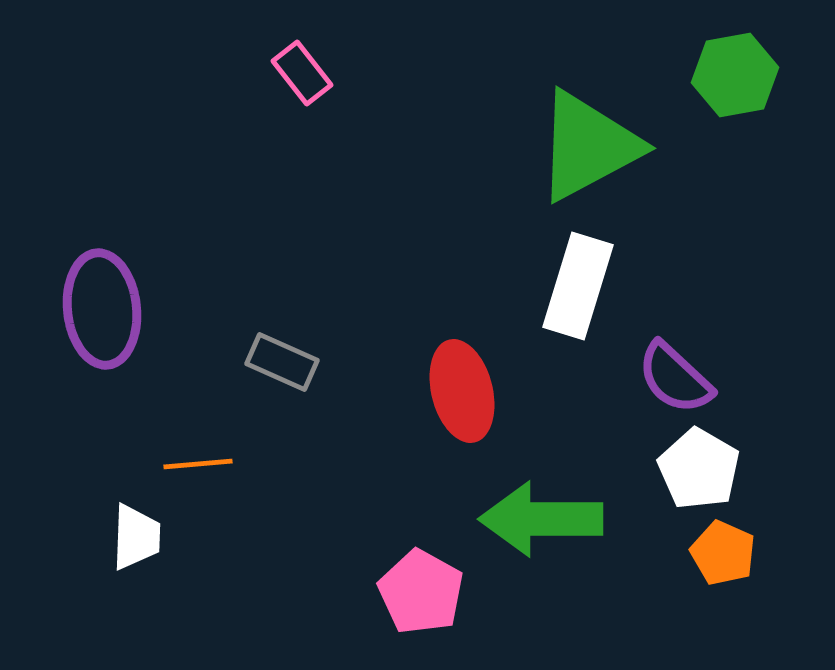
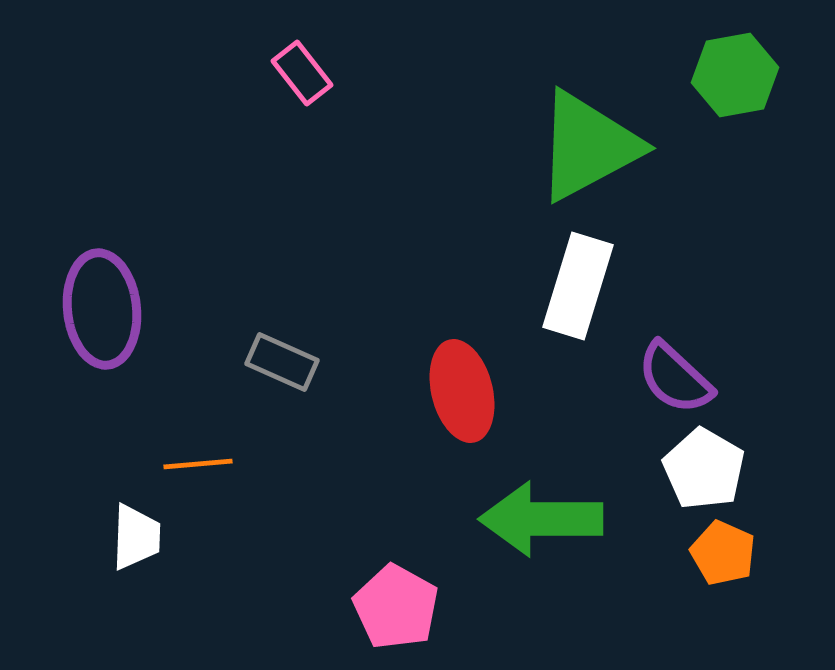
white pentagon: moved 5 px right
pink pentagon: moved 25 px left, 15 px down
